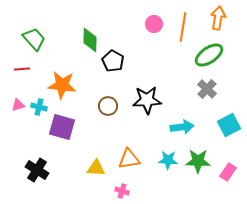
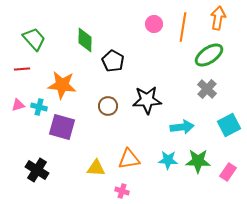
green diamond: moved 5 px left
